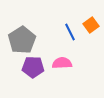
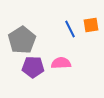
orange square: rotated 28 degrees clockwise
blue line: moved 3 px up
pink semicircle: moved 1 px left
